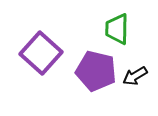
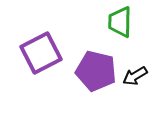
green trapezoid: moved 3 px right, 7 px up
purple square: rotated 21 degrees clockwise
